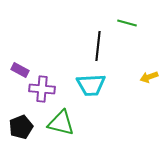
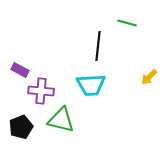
yellow arrow: rotated 24 degrees counterclockwise
purple cross: moved 1 px left, 2 px down
green triangle: moved 3 px up
